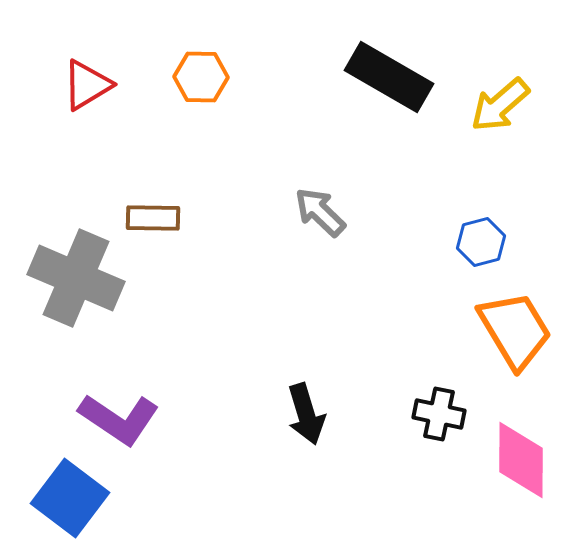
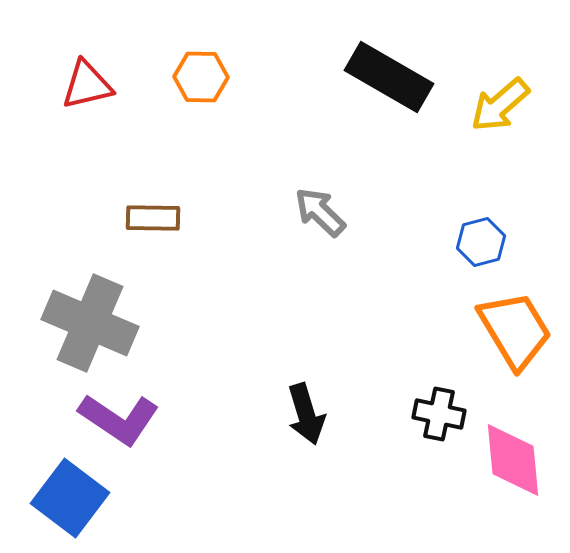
red triangle: rotated 18 degrees clockwise
gray cross: moved 14 px right, 45 px down
pink diamond: moved 8 px left; rotated 6 degrees counterclockwise
